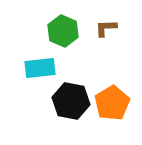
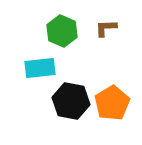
green hexagon: moved 1 px left
